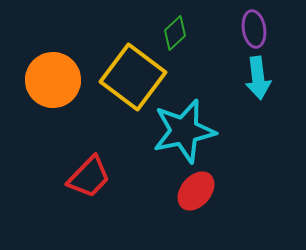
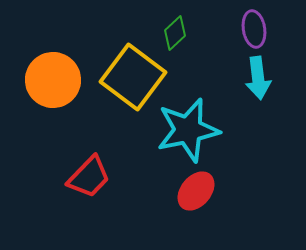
cyan star: moved 4 px right, 1 px up
